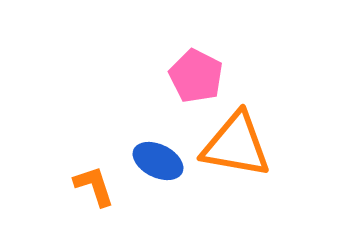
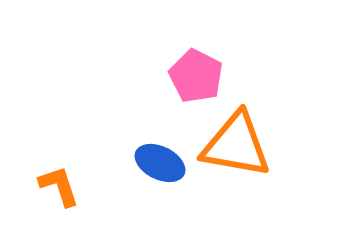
blue ellipse: moved 2 px right, 2 px down
orange L-shape: moved 35 px left
